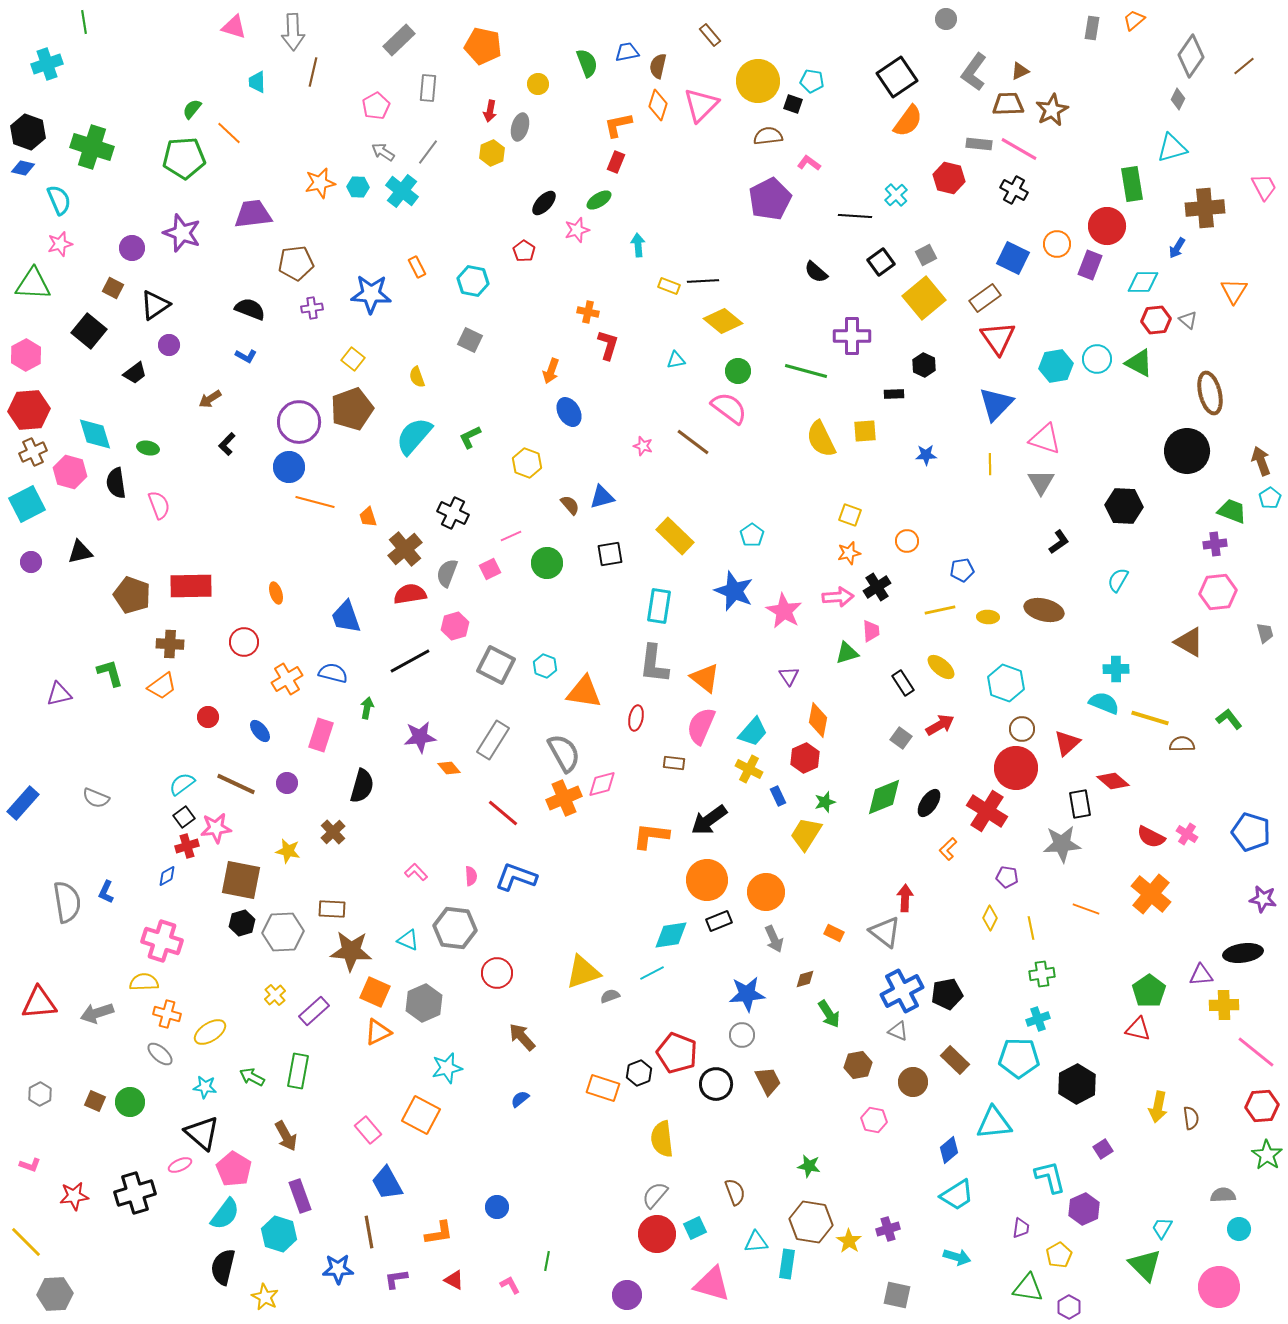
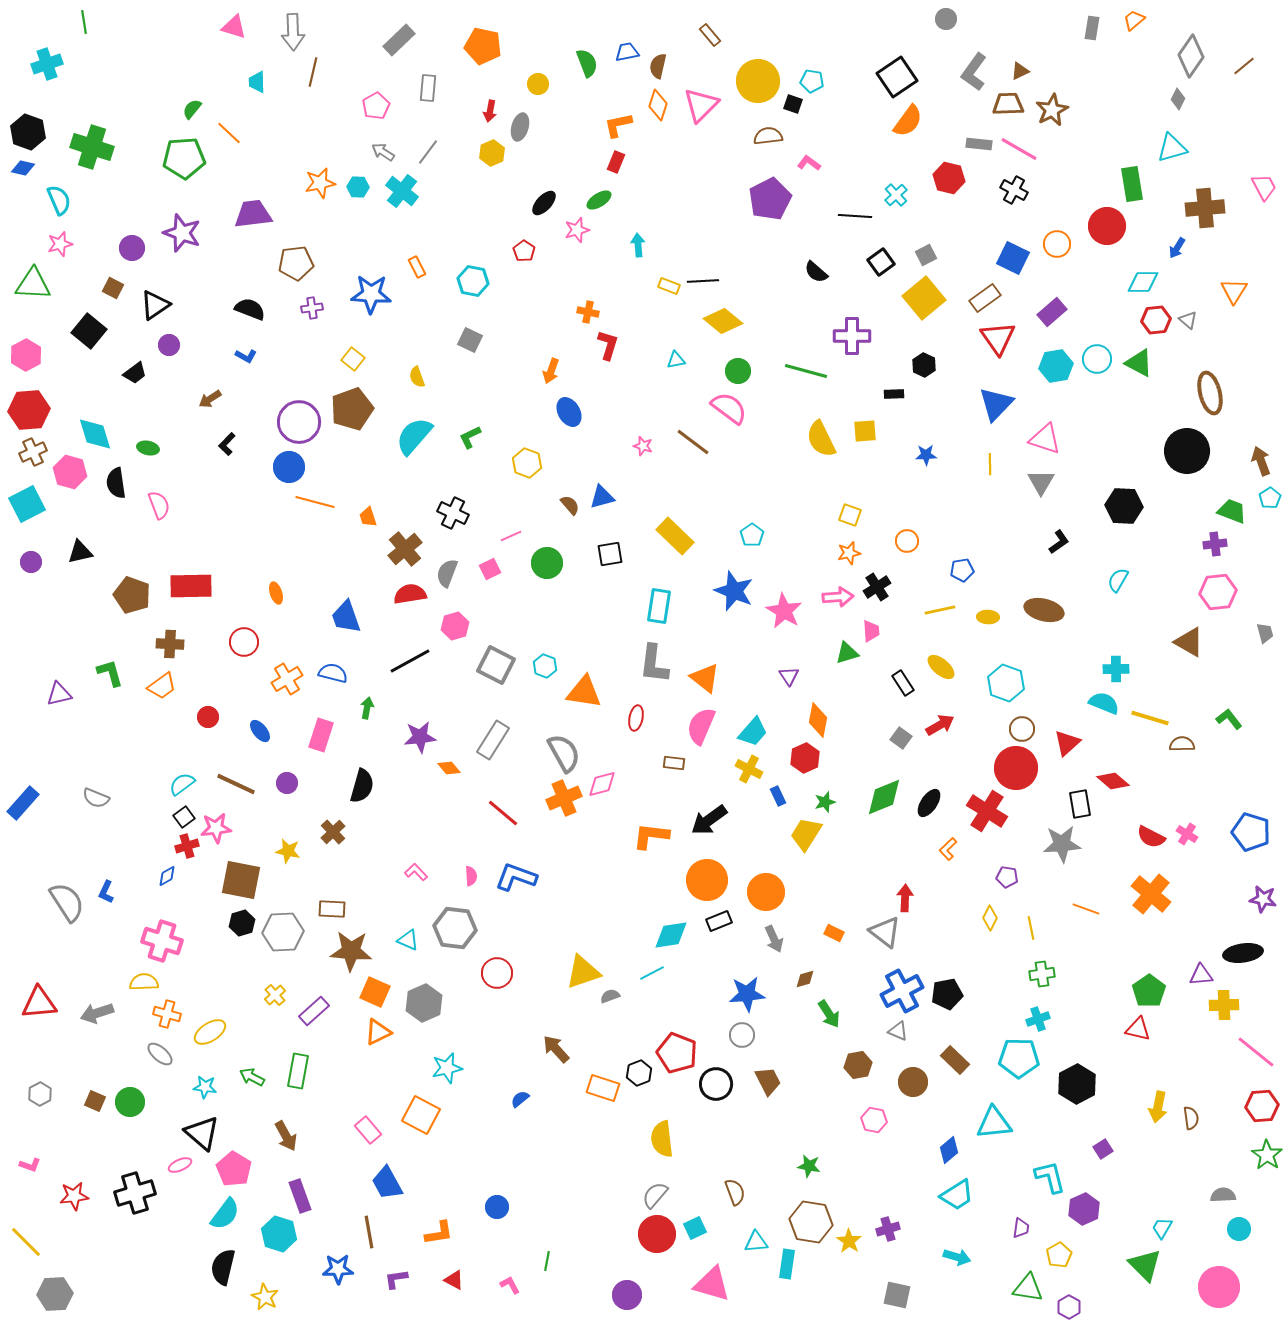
purple rectangle at (1090, 265): moved 38 px left, 47 px down; rotated 28 degrees clockwise
gray semicircle at (67, 902): rotated 24 degrees counterclockwise
brown arrow at (522, 1037): moved 34 px right, 12 px down
